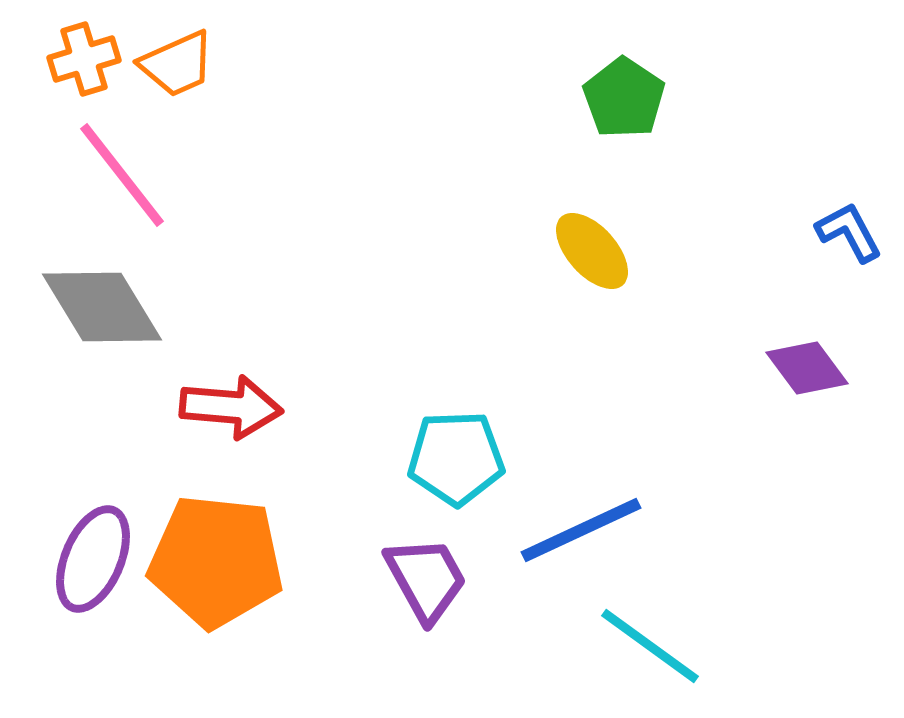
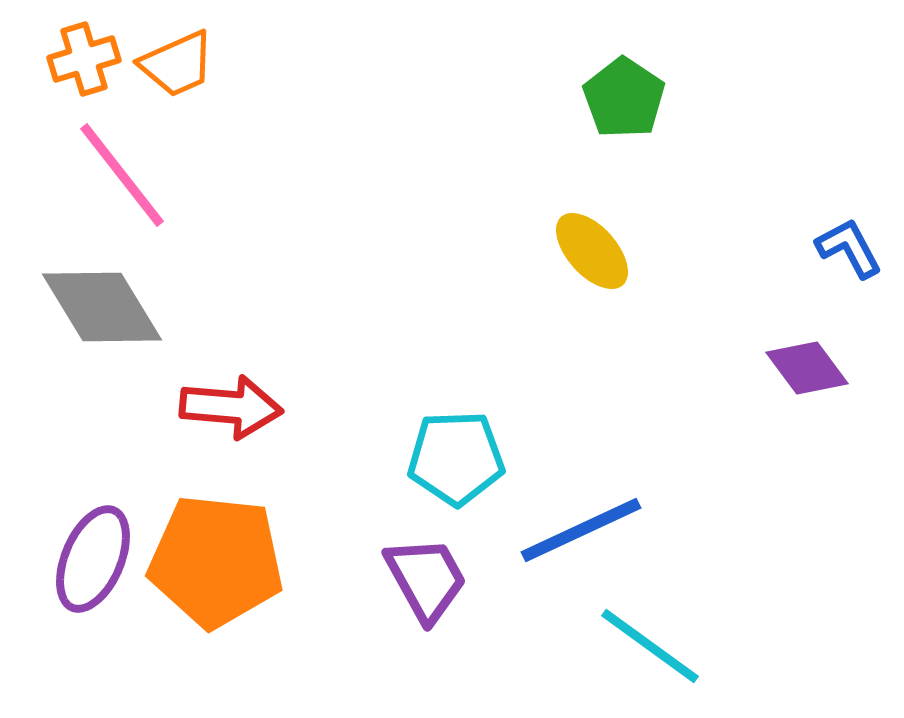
blue L-shape: moved 16 px down
